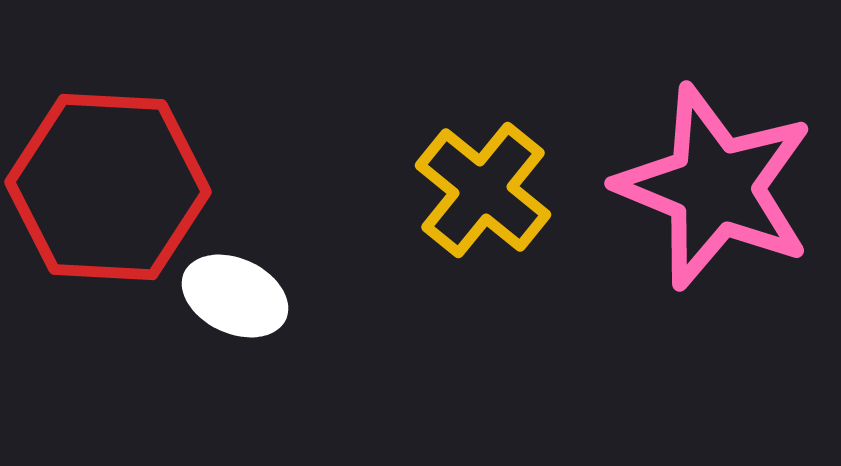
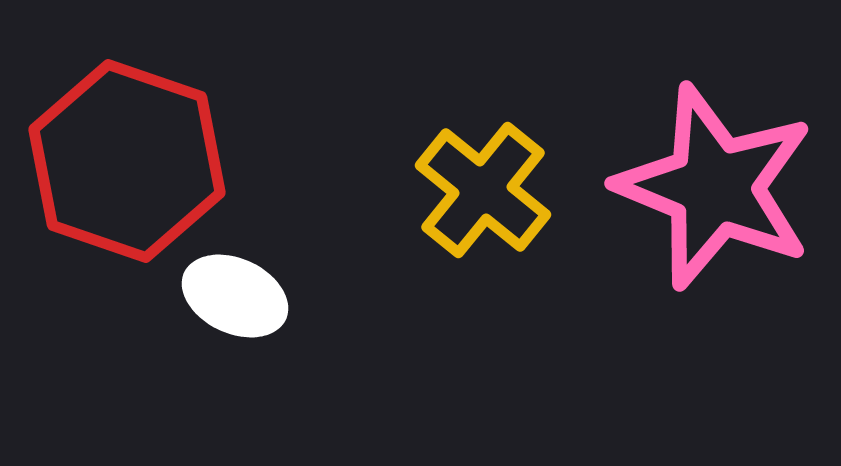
red hexagon: moved 19 px right, 26 px up; rotated 16 degrees clockwise
